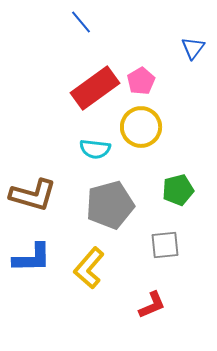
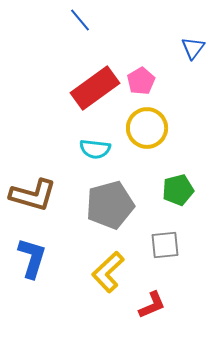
blue line: moved 1 px left, 2 px up
yellow circle: moved 6 px right, 1 px down
blue L-shape: rotated 72 degrees counterclockwise
yellow L-shape: moved 19 px right, 4 px down; rotated 6 degrees clockwise
